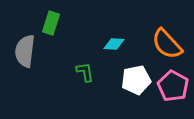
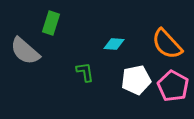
gray semicircle: rotated 56 degrees counterclockwise
